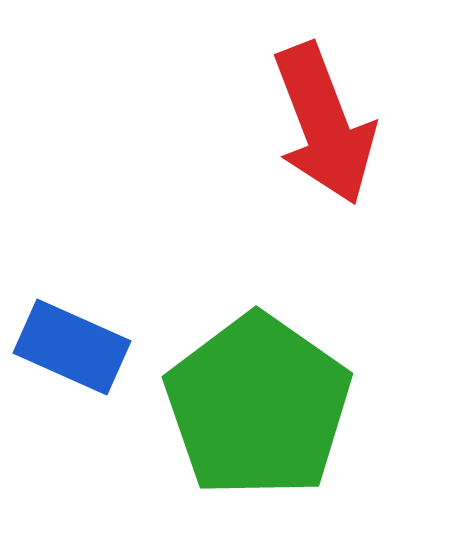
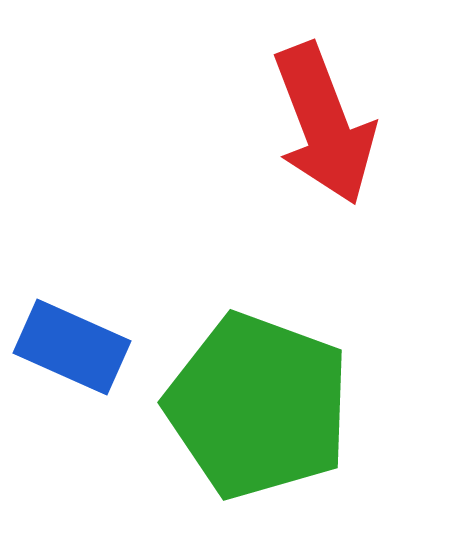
green pentagon: rotated 15 degrees counterclockwise
